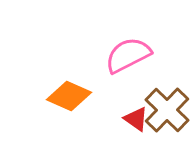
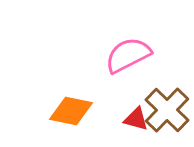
orange diamond: moved 2 px right, 15 px down; rotated 12 degrees counterclockwise
red triangle: rotated 20 degrees counterclockwise
